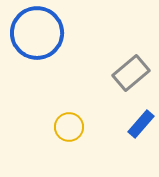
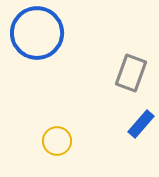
gray rectangle: rotated 30 degrees counterclockwise
yellow circle: moved 12 px left, 14 px down
